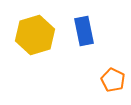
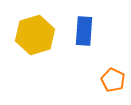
blue rectangle: rotated 16 degrees clockwise
